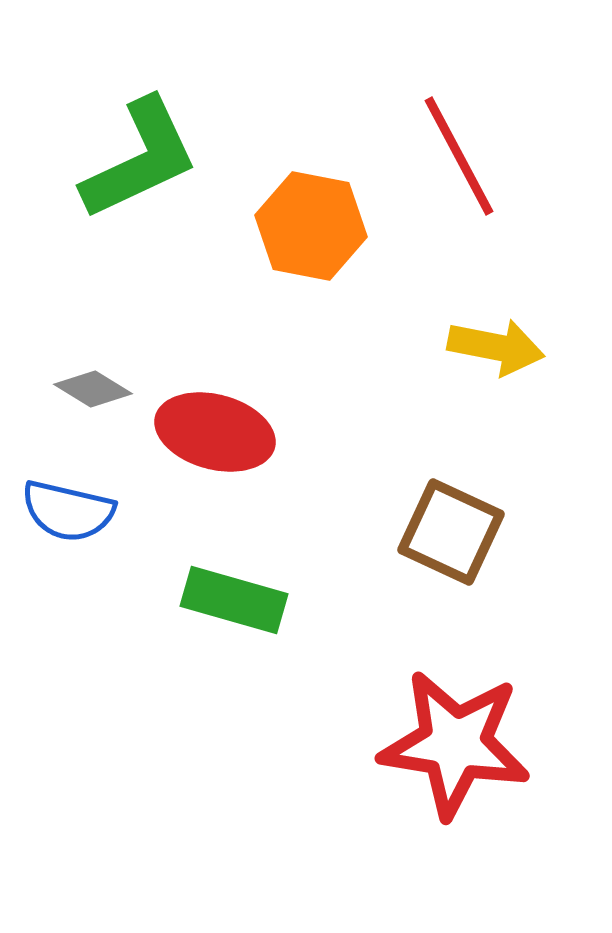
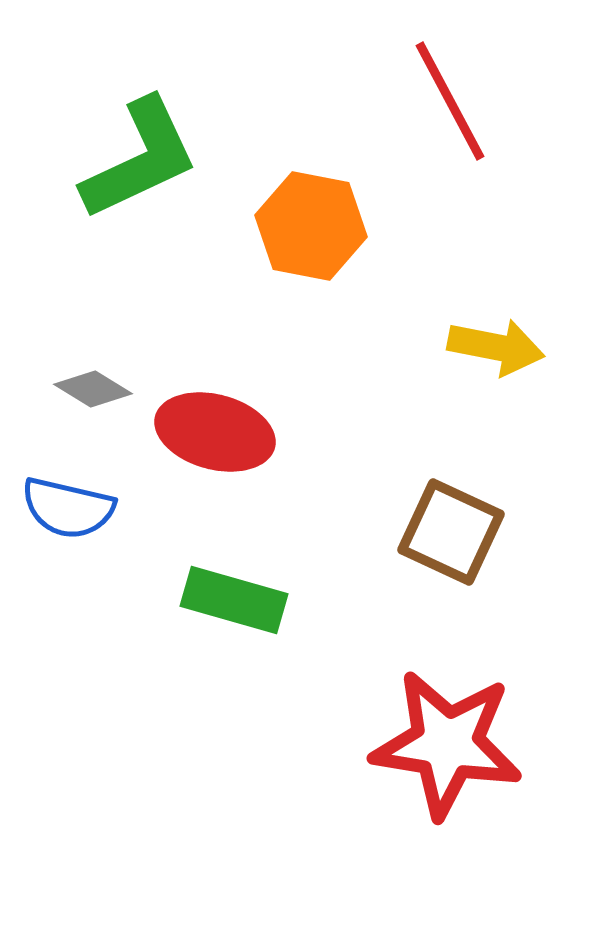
red line: moved 9 px left, 55 px up
blue semicircle: moved 3 px up
red star: moved 8 px left
